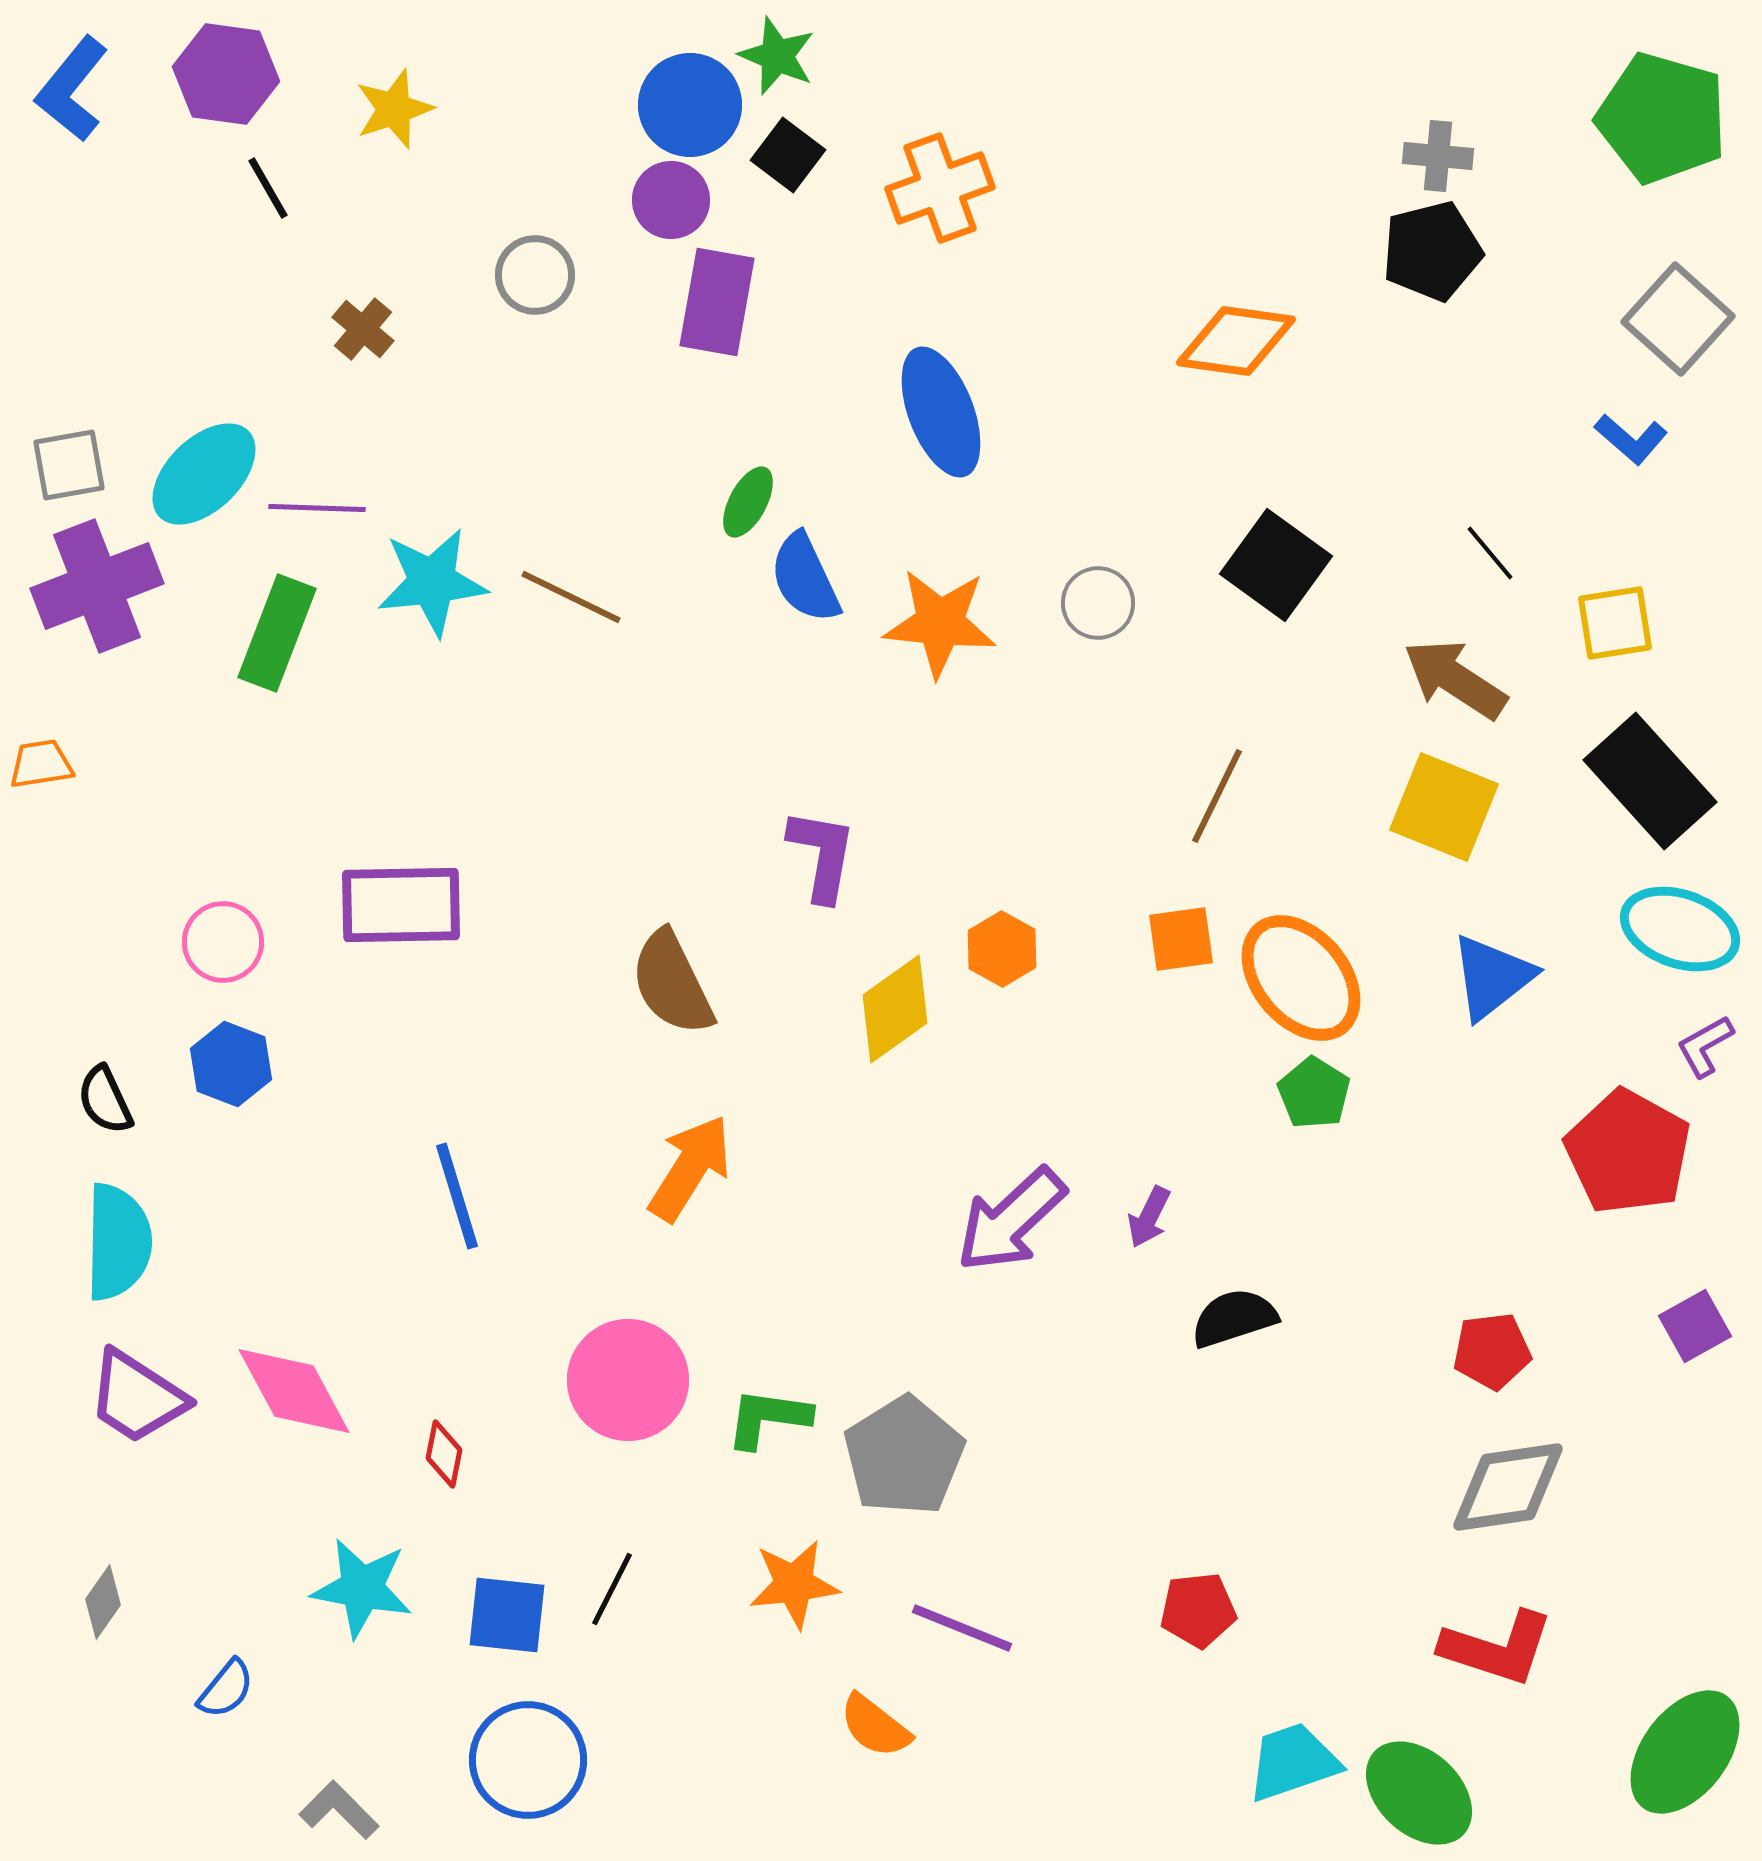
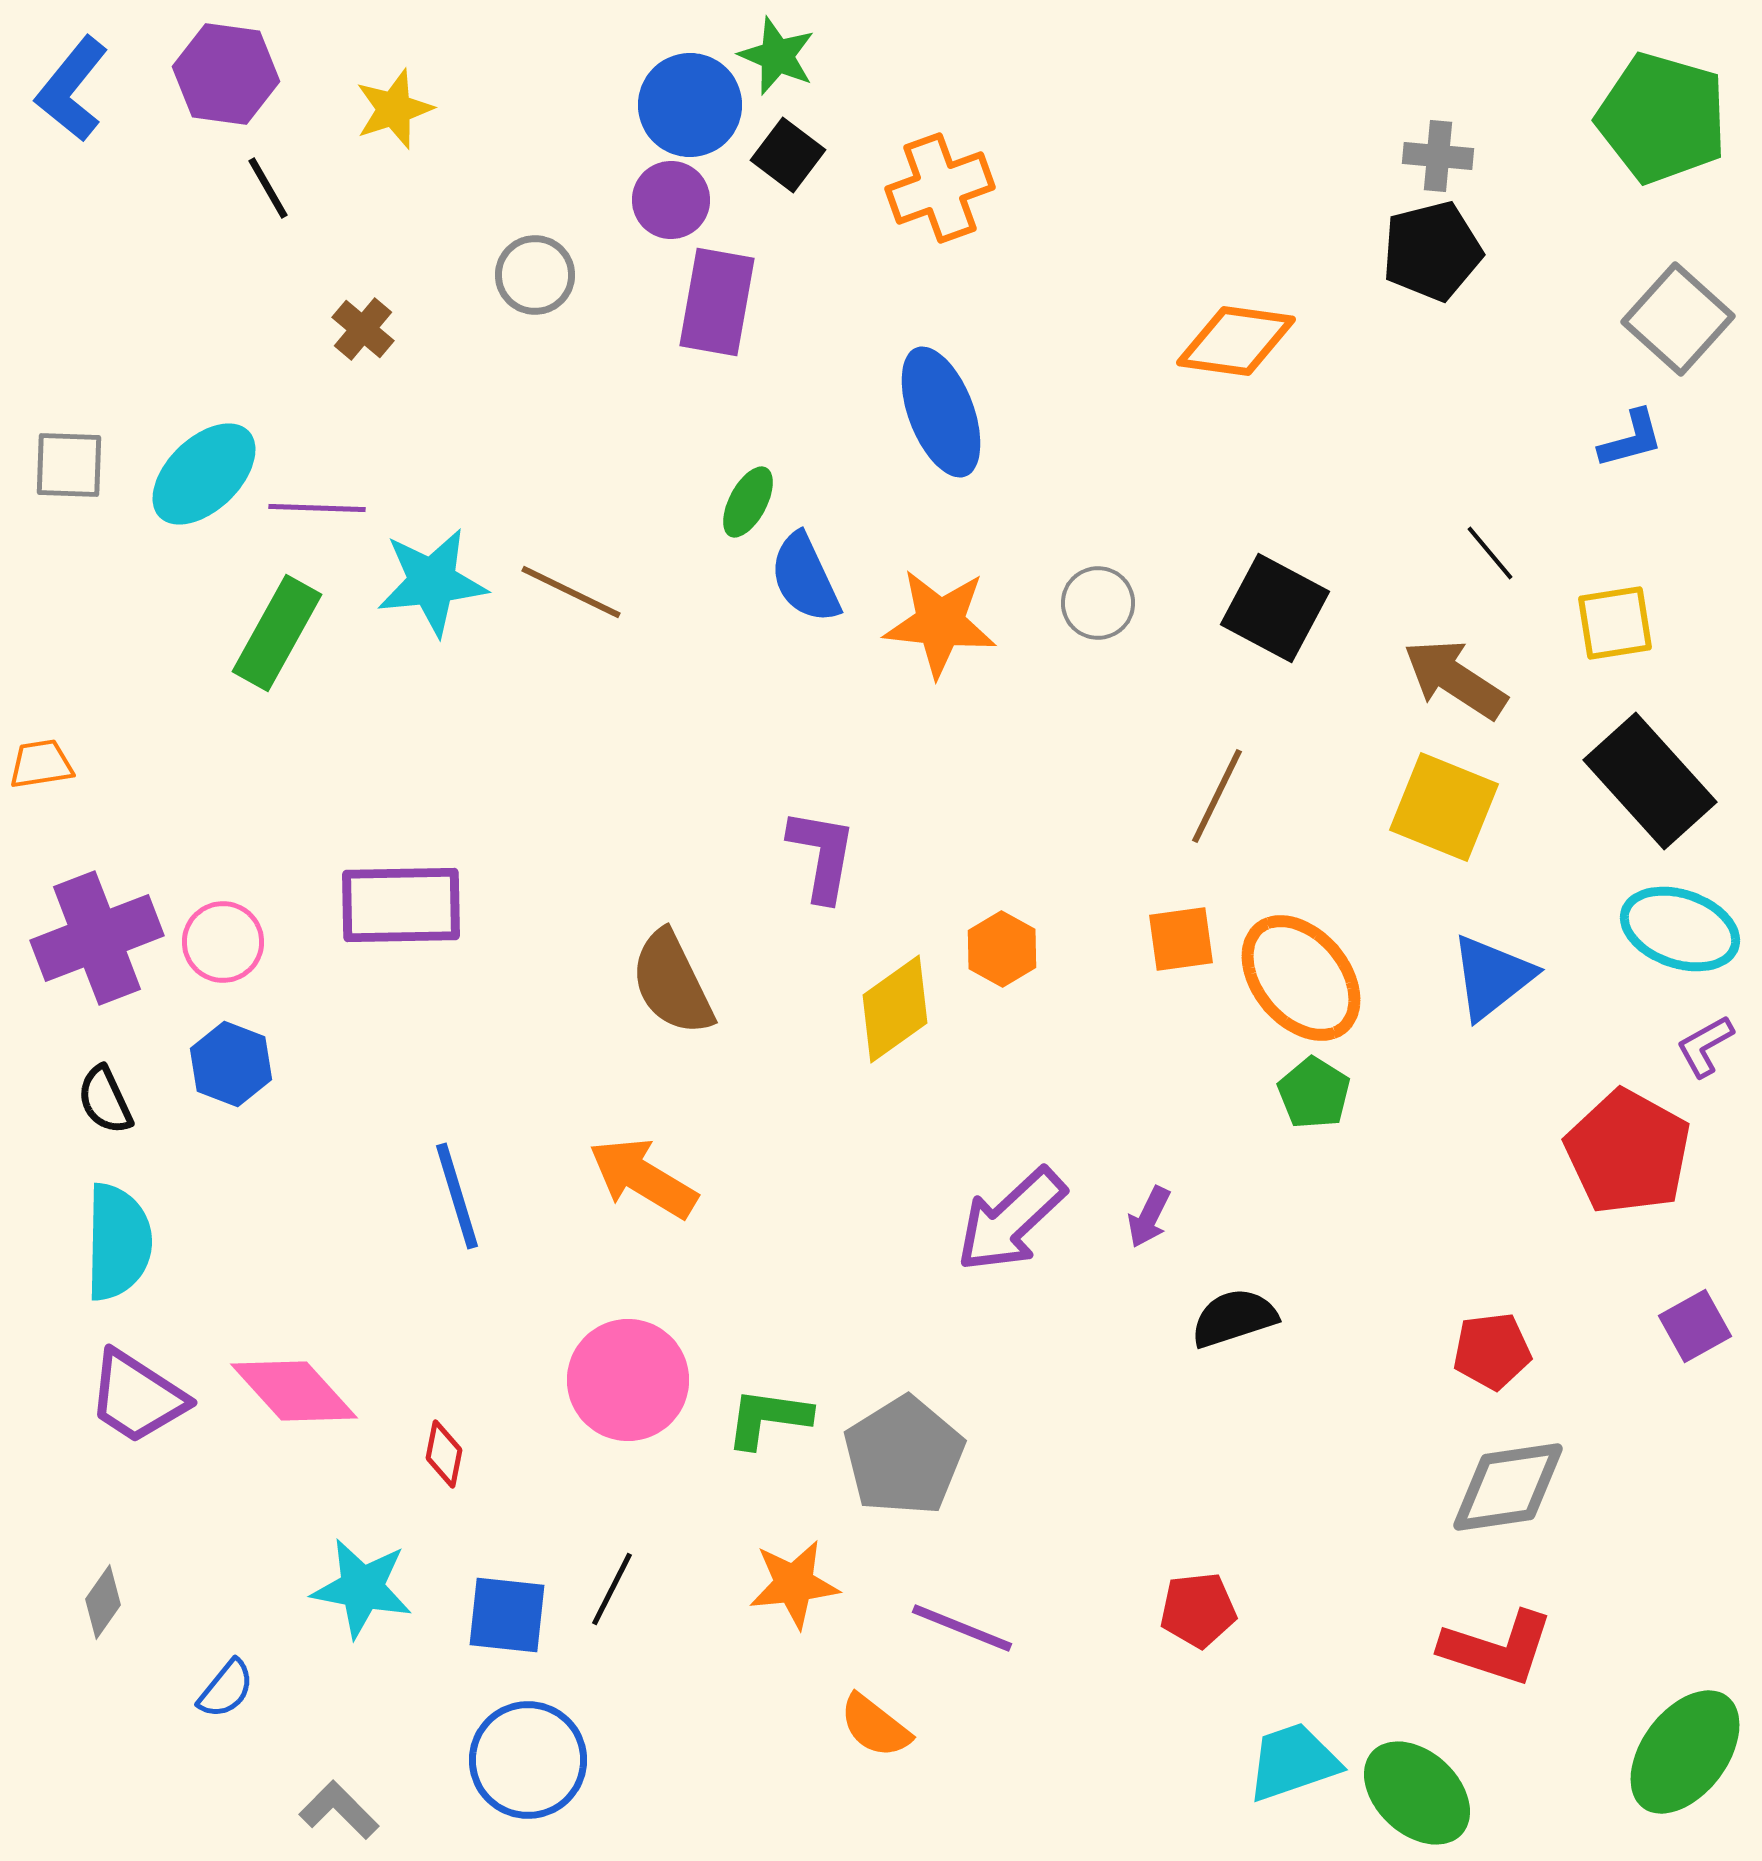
blue L-shape at (1631, 439): rotated 56 degrees counterclockwise
gray square at (69, 465): rotated 12 degrees clockwise
black square at (1276, 565): moved 1 px left, 43 px down; rotated 8 degrees counterclockwise
purple cross at (97, 586): moved 352 px down
brown line at (571, 597): moved 5 px up
green rectangle at (277, 633): rotated 8 degrees clockwise
orange arrow at (690, 1168): moved 47 px left, 10 px down; rotated 91 degrees counterclockwise
pink diamond at (294, 1391): rotated 14 degrees counterclockwise
green ellipse at (1419, 1793): moved 2 px left
